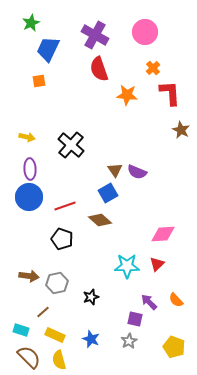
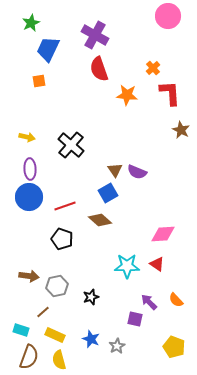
pink circle: moved 23 px right, 16 px up
red triangle: rotated 42 degrees counterclockwise
gray hexagon: moved 3 px down
gray star: moved 12 px left, 5 px down
brown semicircle: rotated 65 degrees clockwise
